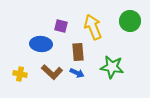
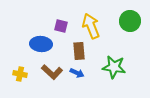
yellow arrow: moved 2 px left, 1 px up
brown rectangle: moved 1 px right, 1 px up
green star: moved 2 px right
